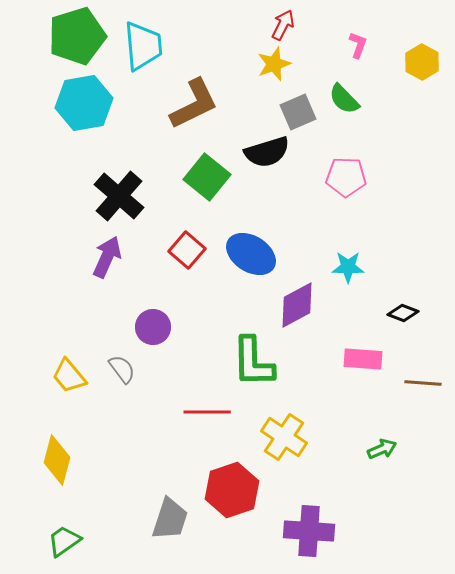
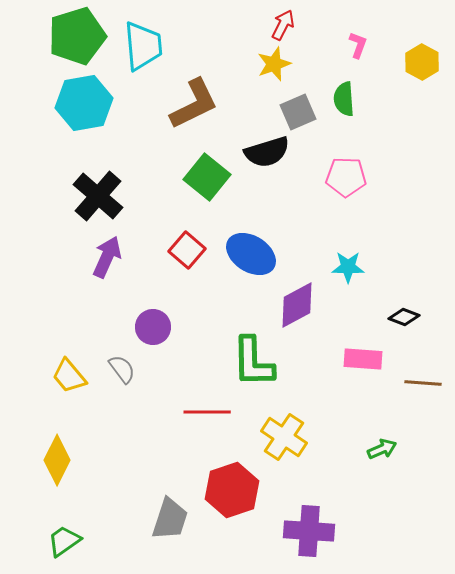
green semicircle: rotated 40 degrees clockwise
black cross: moved 21 px left
black diamond: moved 1 px right, 4 px down
yellow diamond: rotated 12 degrees clockwise
